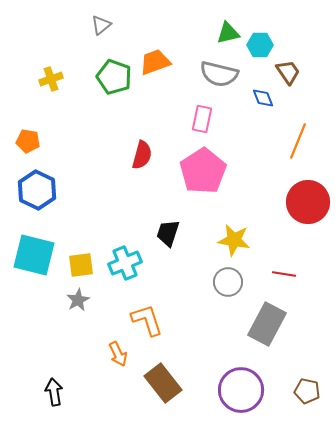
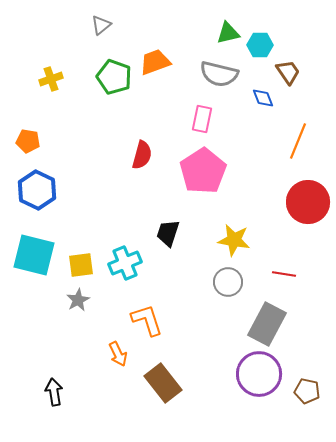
purple circle: moved 18 px right, 16 px up
